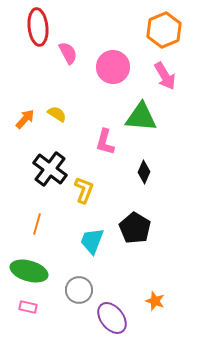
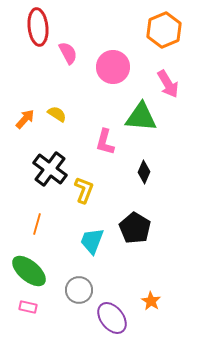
pink arrow: moved 3 px right, 8 px down
green ellipse: rotated 24 degrees clockwise
orange star: moved 4 px left; rotated 12 degrees clockwise
